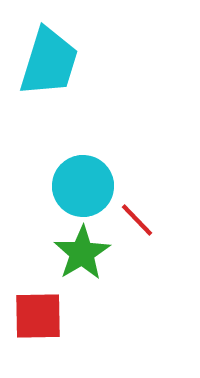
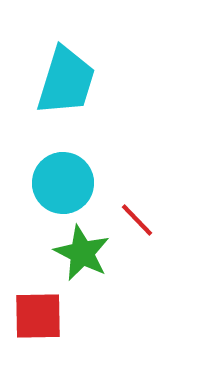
cyan trapezoid: moved 17 px right, 19 px down
cyan circle: moved 20 px left, 3 px up
green star: rotated 14 degrees counterclockwise
